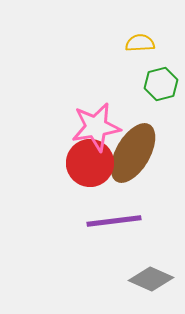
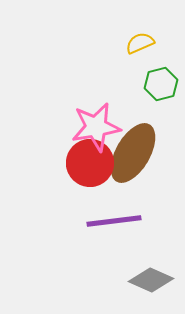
yellow semicircle: rotated 20 degrees counterclockwise
gray diamond: moved 1 px down
